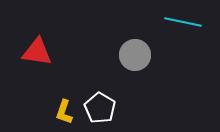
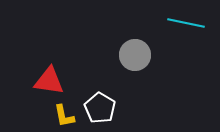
cyan line: moved 3 px right, 1 px down
red triangle: moved 12 px right, 29 px down
yellow L-shape: moved 4 px down; rotated 30 degrees counterclockwise
